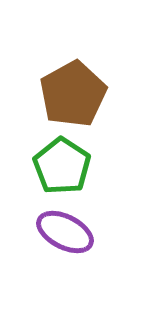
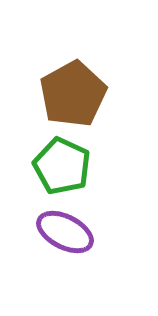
green pentagon: rotated 8 degrees counterclockwise
